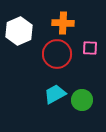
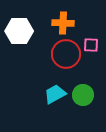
white hexagon: rotated 24 degrees clockwise
pink square: moved 1 px right, 3 px up
red circle: moved 9 px right
green circle: moved 1 px right, 5 px up
